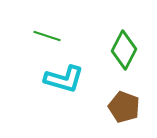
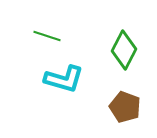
brown pentagon: moved 1 px right
